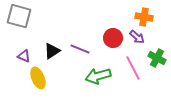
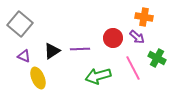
gray square: moved 1 px right, 8 px down; rotated 25 degrees clockwise
purple line: rotated 24 degrees counterclockwise
